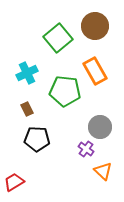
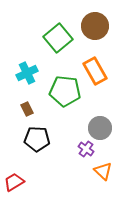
gray circle: moved 1 px down
